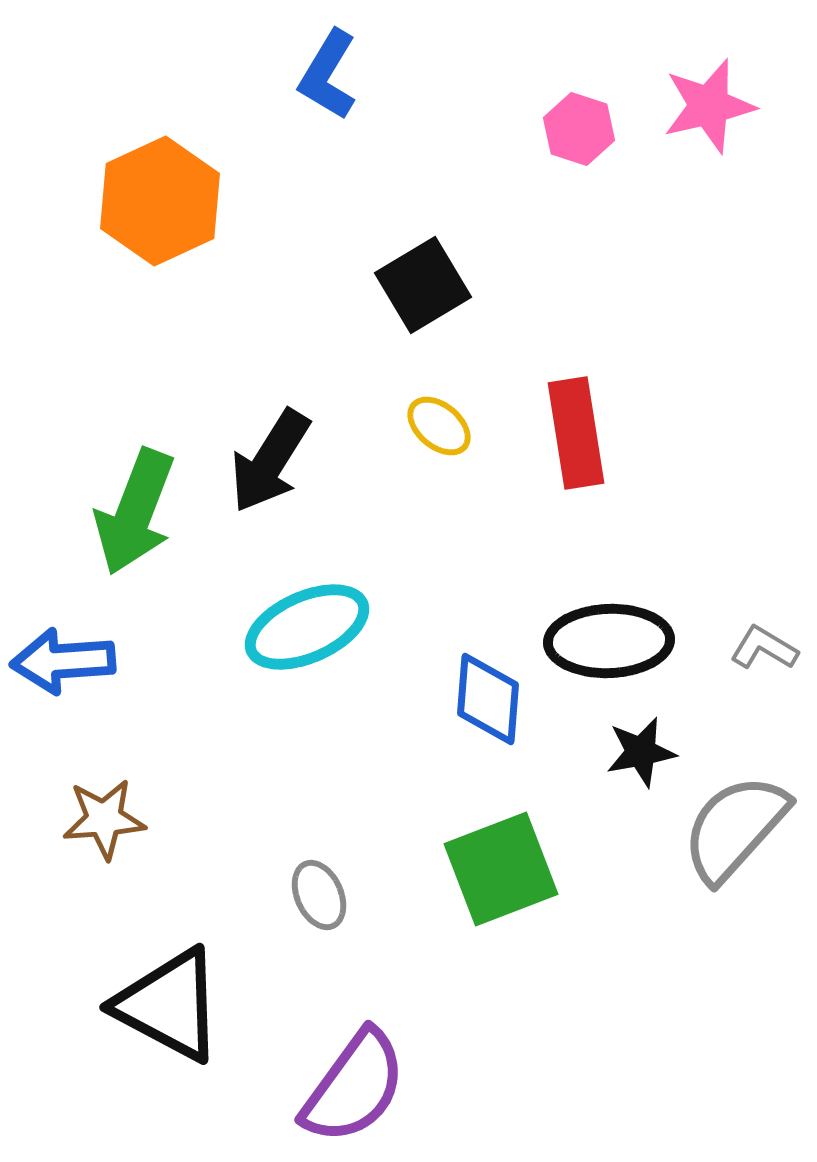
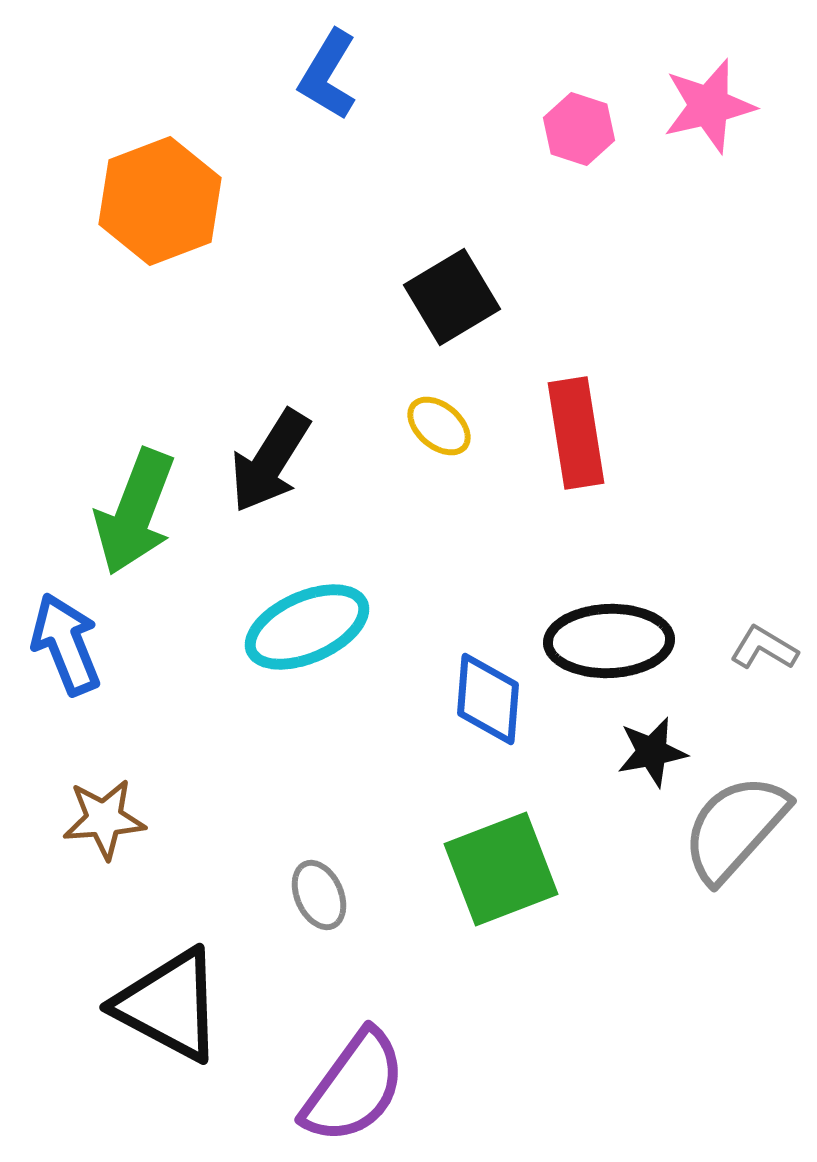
orange hexagon: rotated 4 degrees clockwise
black square: moved 29 px right, 12 px down
blue arrow: moved 3 px right, 17 px up; rotated 72 degrees clockwise
black star: moved 11 px right
